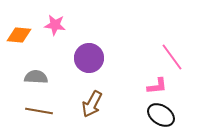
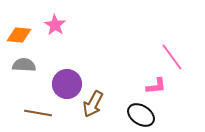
pink star: rotated 25 degrees clockwise
purple circle: moved 22 px left, 26 px down
gray semicircle: moved 12 px left, 12 px up
pink L-shape: moved 1 px left
brown arrow: moved 1 px right
brown line: moved 1 px left, 2 px down
black ellipse: moved 20 px left
